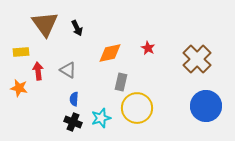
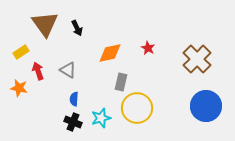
yellow rectangle: rotated 28 degrees counterclockwise
red arrow: rotated 12 degrees counterclockwise
